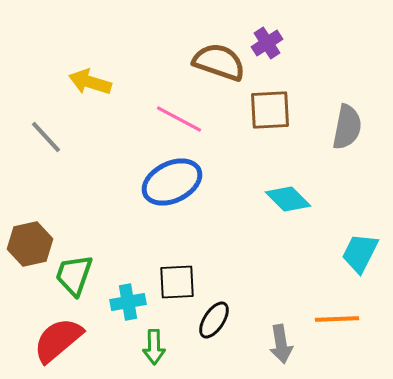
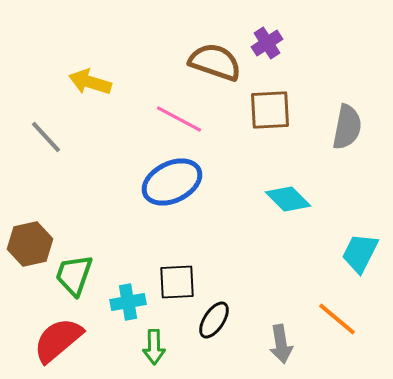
brown semicircle: moved 4 px left
orange line: rotated 42 degrees clockwise
